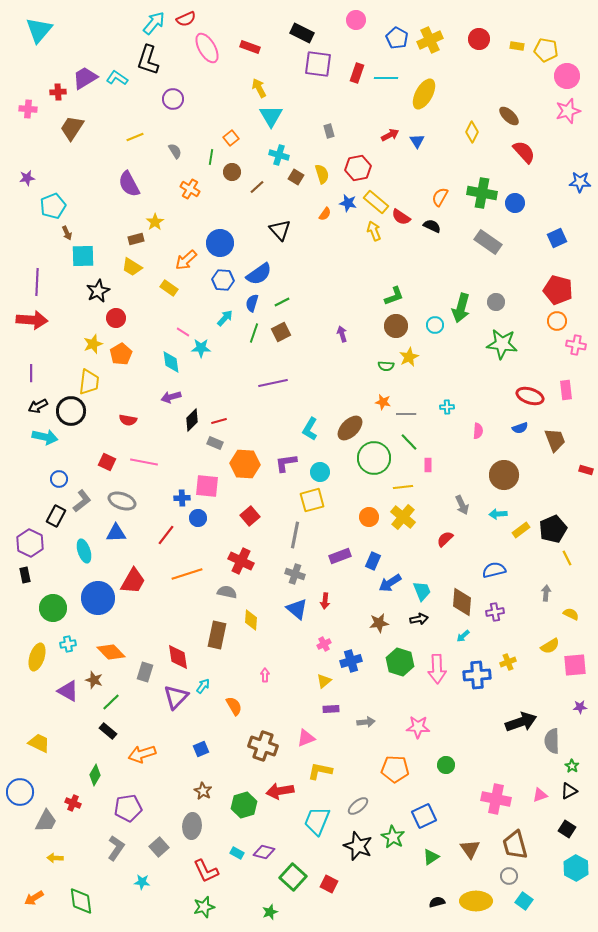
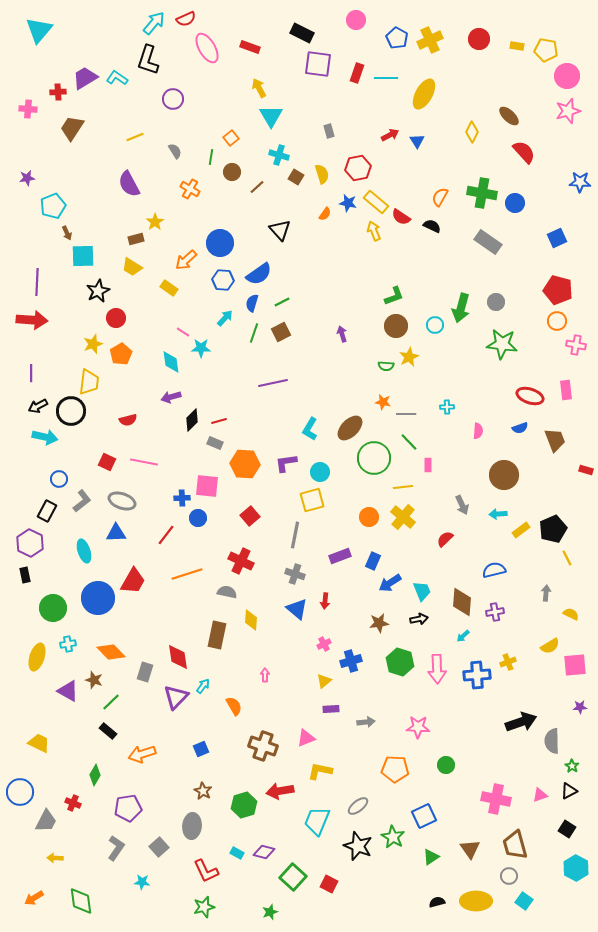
red semicircle at (128, 420): rotated 24 degrees counterclockwise
black rectangle at (56, 516): moved 9 px left, 5 px up
